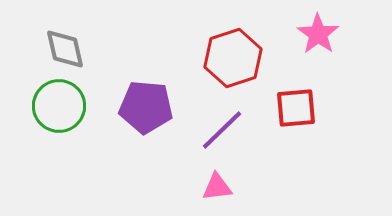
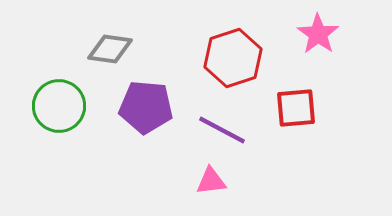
gray diamond: moved 45 px right; rotated 69 degrees counterclockwise
purple line: rotated 72 degrees clockwise
pink triangle: moved 6 px left, 6 px up
